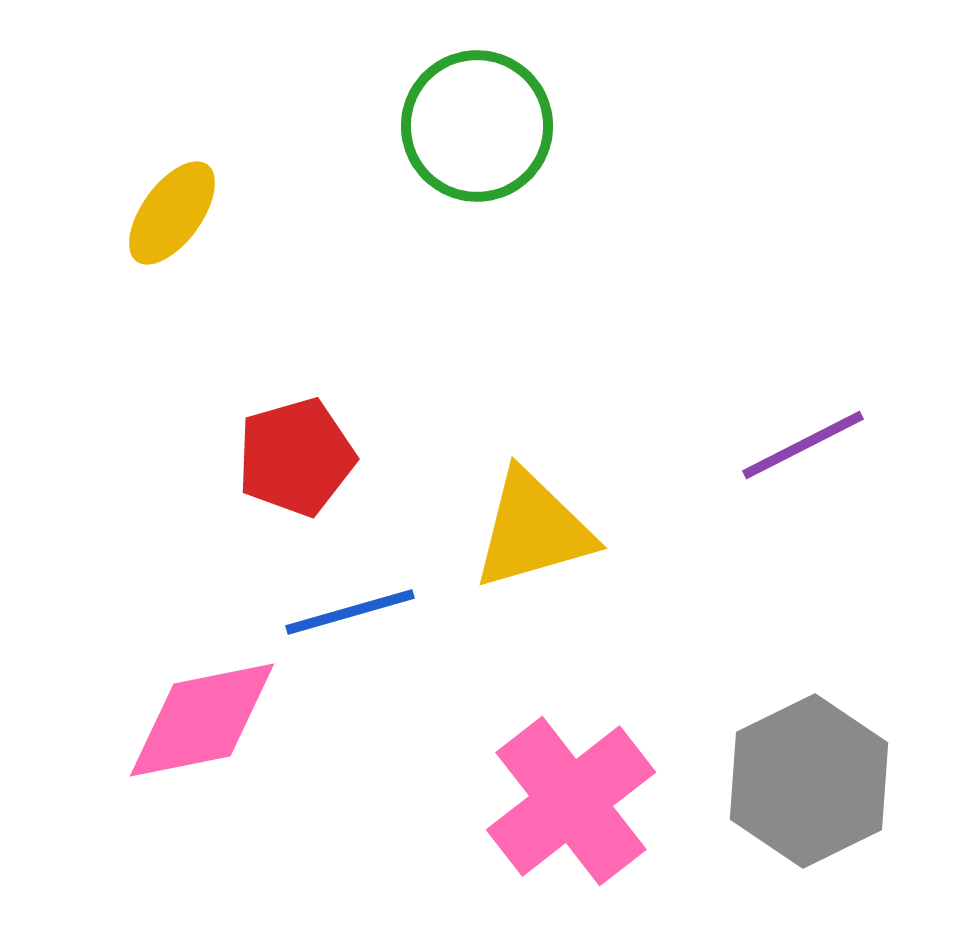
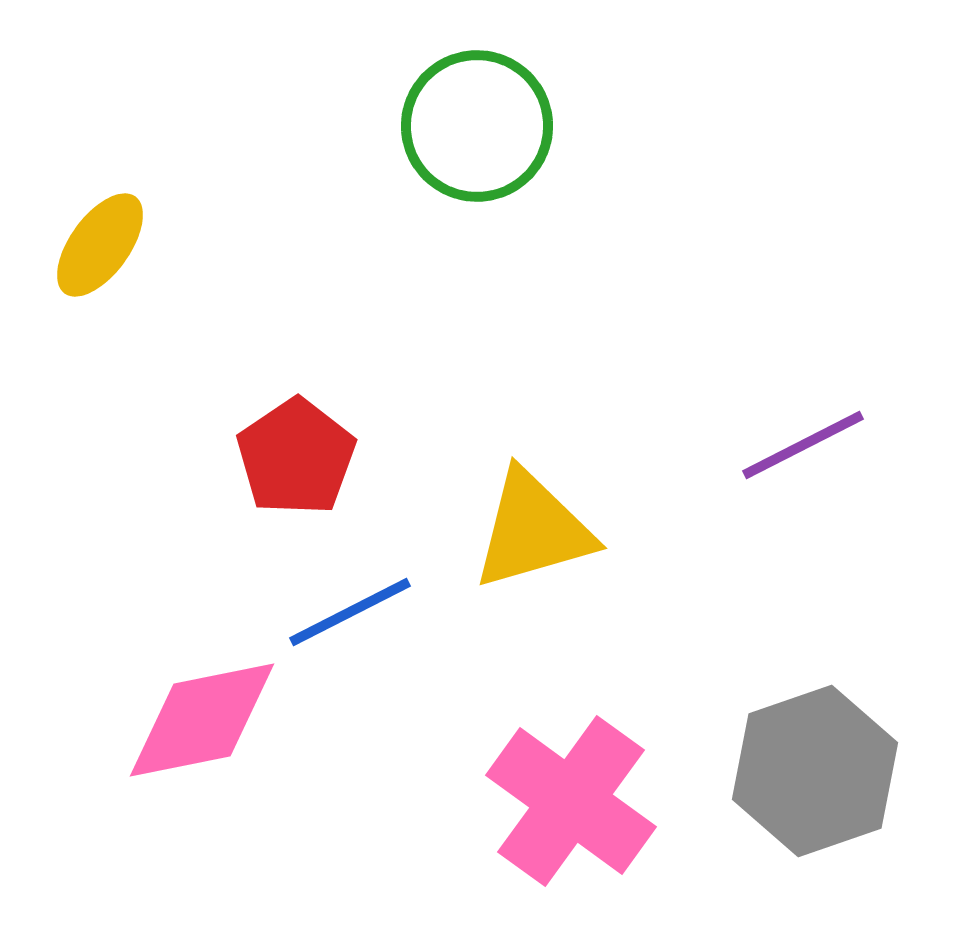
yellow ellipse: moved 72 px left, 32 px down
red pentagon: rotated 18 degrees counterclockwise
blue line: rotated 11 degrees counterclockwise
gray hexagon: moved 6 px right, 10 px up; rotated 7 degrees clockwise
pink cross: rotated 16 degrees counterclockwise
